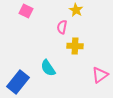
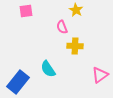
pink square: rotated 32 degrees counterclockwise
pink semicircle: rotated 32 degrees counterclockwise
cyan semicircle: moved 1 px down
